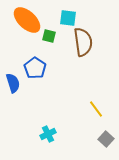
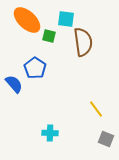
cyan square: moved 2 px left, 1 px down
blue semicircle: moved 1 px right, 1 px down; rotated 24 degrees counterclockwise
cyan cross: moved 2 px right, 1 px up; rotated 28 degrees clockwise
gray square: rotated 21 degrees counterclockwise
